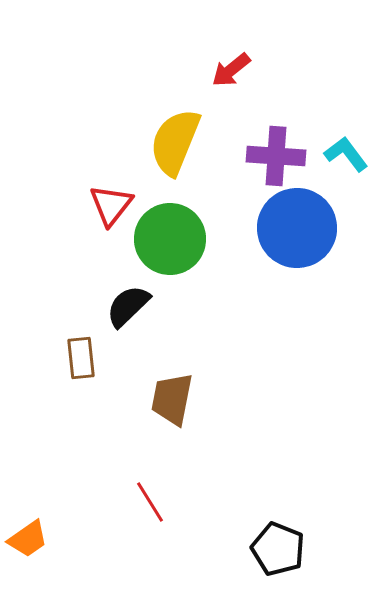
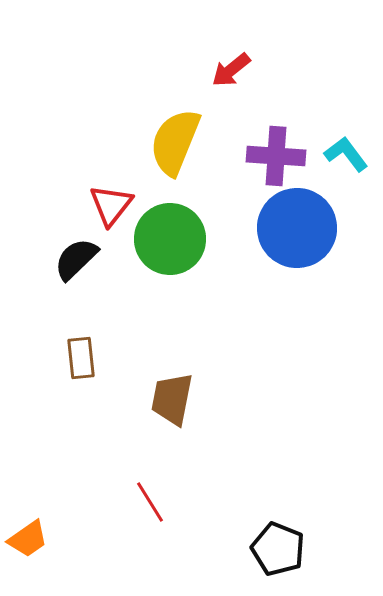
black semicircle: moved 52 px left, 47 px up
